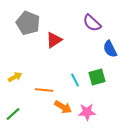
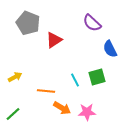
orange line: moved 2 px right, 1 px down
orange arrow: moved 1 px left, 1 px down
